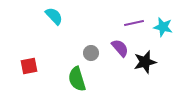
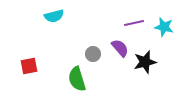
cyan semicircle: rotated 120 degrees clockwise
cyan star: moved 1 px right
gray circle: moved 2 px right, 1 px down
